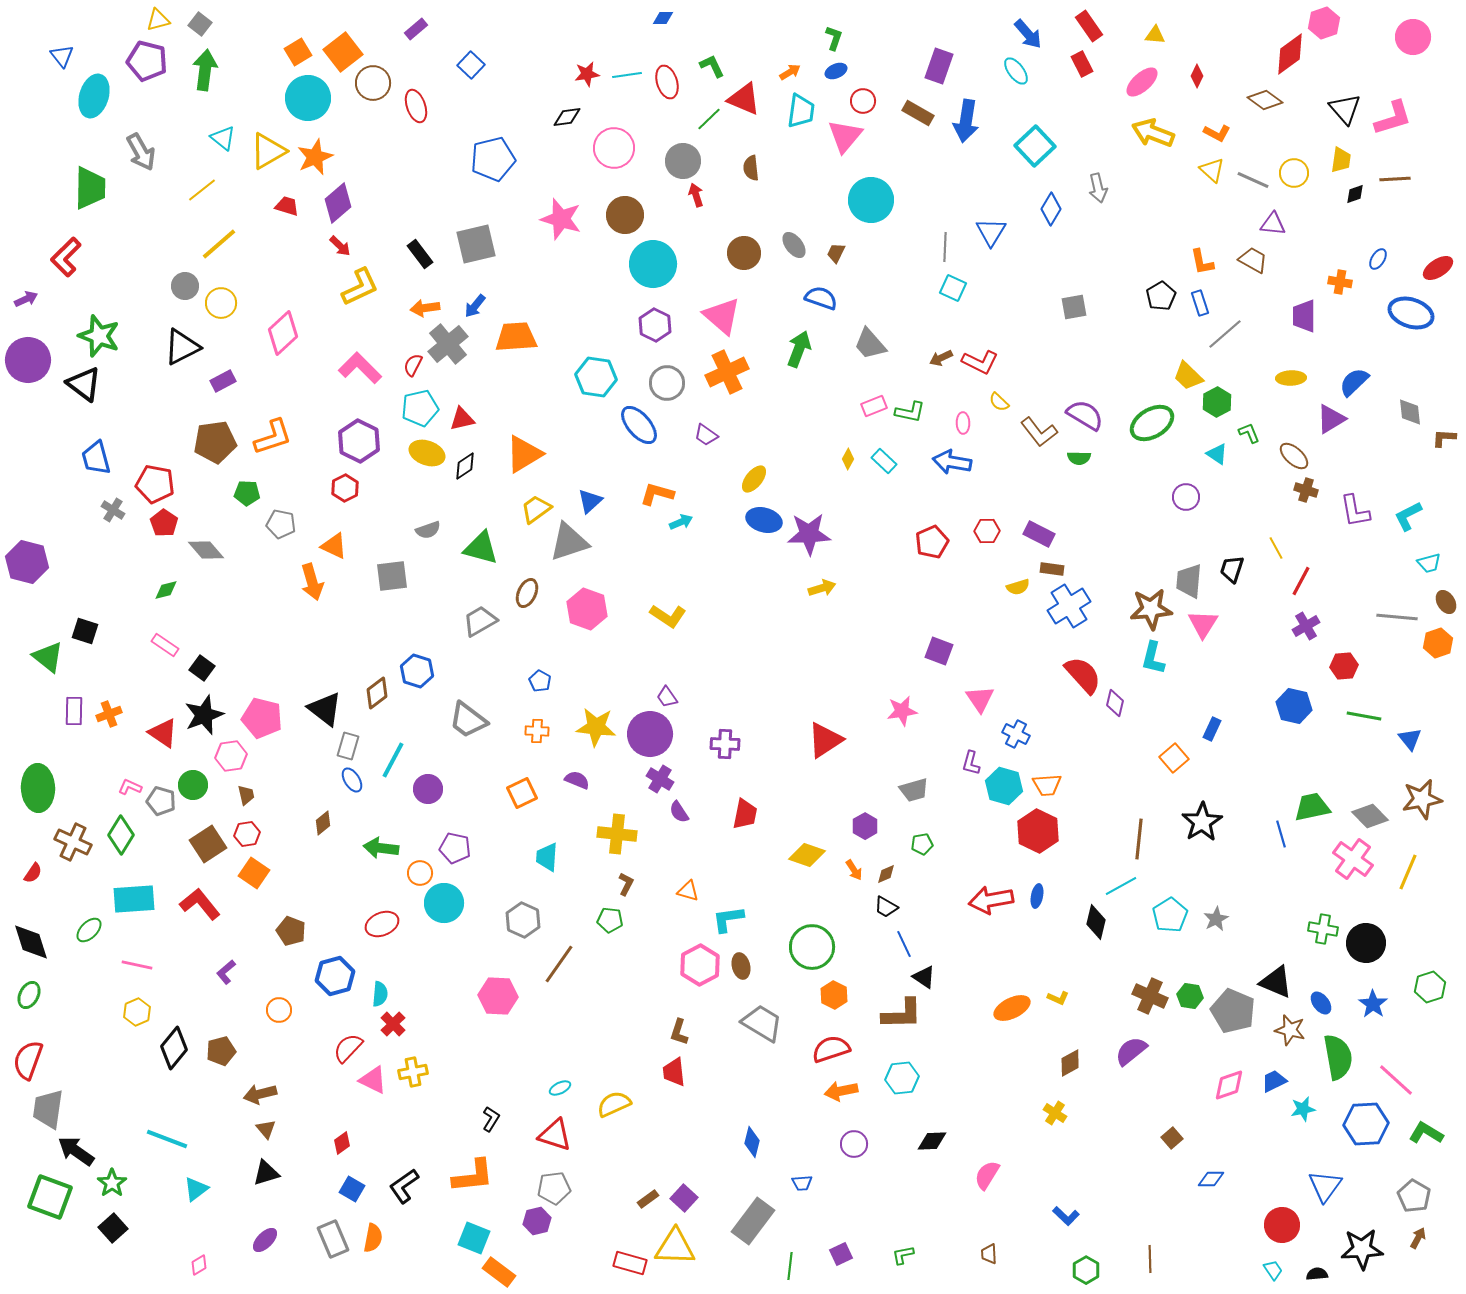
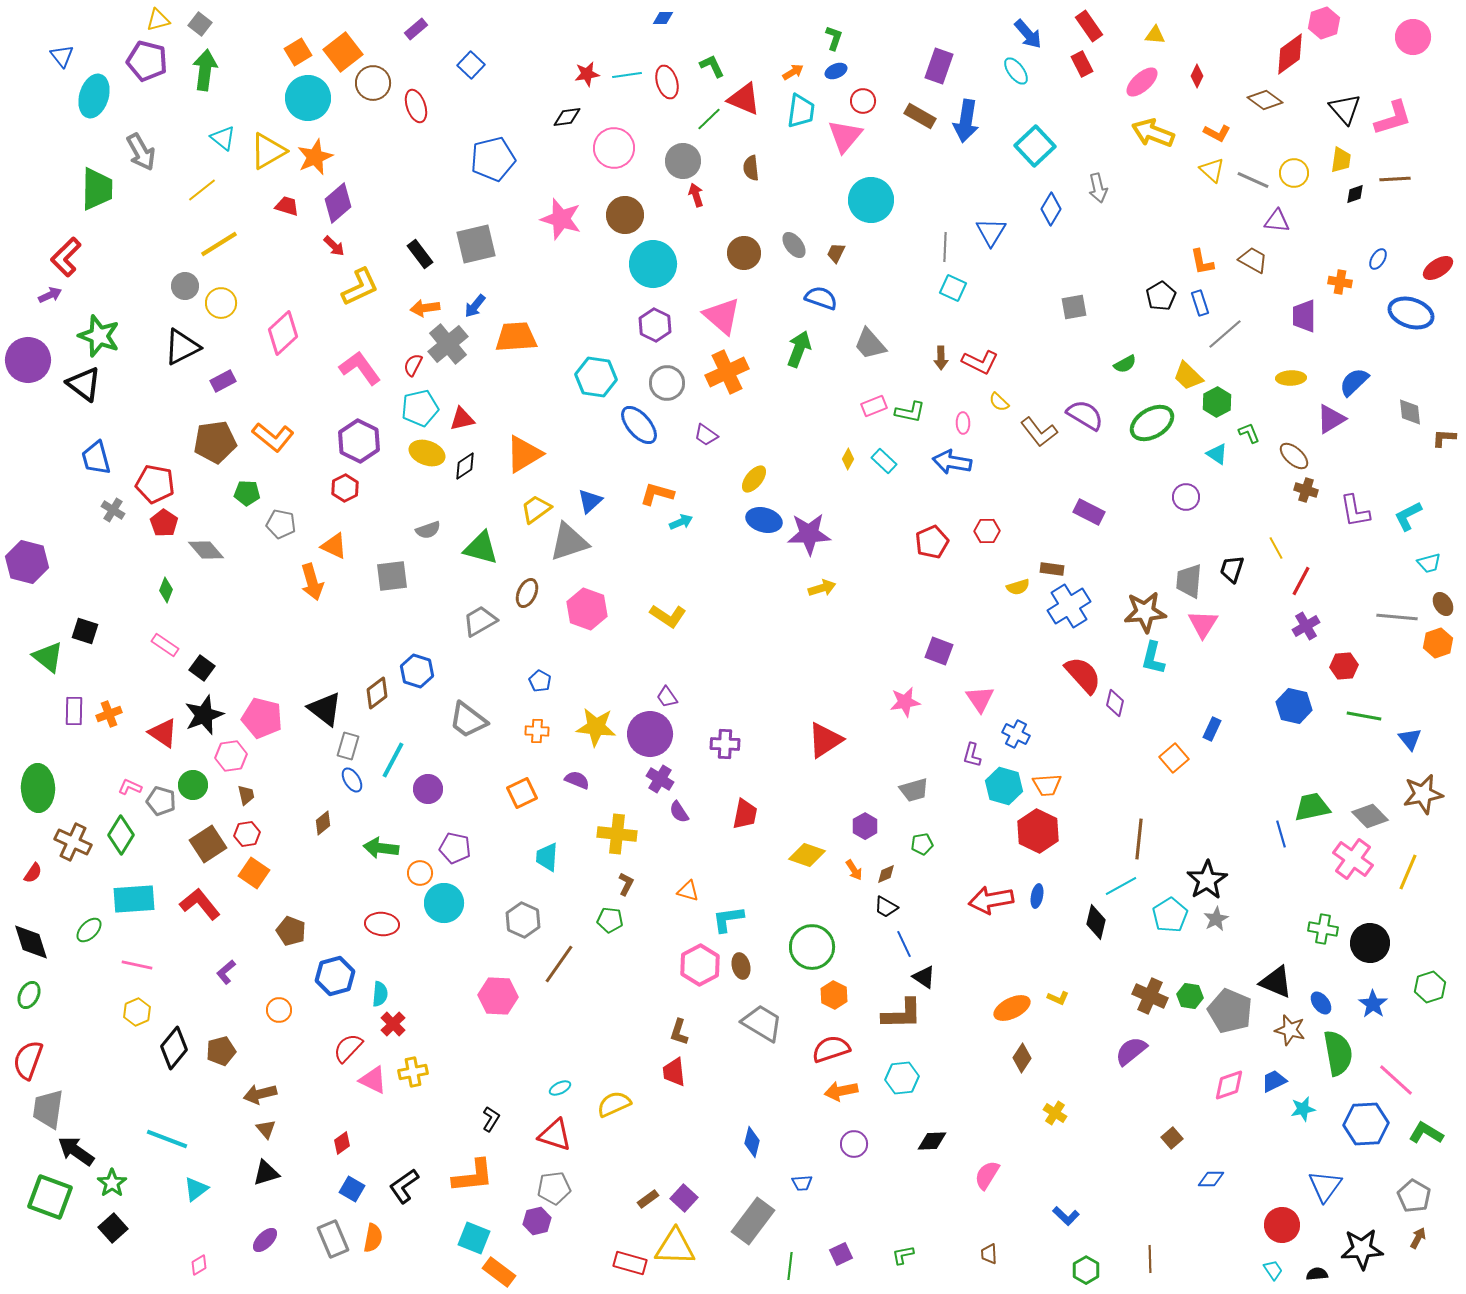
orange arrow at (790, 72): moved 3 px right
brown rectangle at (918, 113): moved 2 px right, 3 px down
green trapezoid at (90, 188): moved 7 px right, 1 px down
purple triangle at (1273, 224): moved 4 px right, 3 px up
yellow line at (219, 244): rotated 9 degrees clockwise
red arrow at (340, 246): moved 6 px left
purple arrow at (26, 299): moved 24 px right, 4 px up
brown arrow at (941, 358): rotated 65 degrees counterclockwise
pink L-shape at (360, 368): rotated 9 degrees clockwise
orange L-shape at (273, 437): rotated 57 degrees clockwise
green semicircle at (1079, 458): moved 46 px right, 94 px up; rotated 30 degrees counterclockwise
purple rectangle at (1039, 534): moved 50 px right, 22 px up
green diamond at (166, 590): rotated 55 degrees counterclockwise
brown ellipse at (1446, 602): moved 3 px left, 2 px down
brown star at (1151, 609): moved 6 px left, 3 px down
pink star at (902, 711): moved 3 px right, 9 px up
purple L-shape at (971, 763): moved 1 px right, 8 px up
brown star at (1422, 799): moved 1 px right, 5 px up
black star at (1202, 822): moved 5 px right, 58 px down
red ellipse at (382, 924): rotated 28 degrees clockwise
black circle at (1366, 943): moved 4 px right
gray pentagon at (1233, 1011): moved 3 px left
green semicircle at (1338, 1057): moved 4 px up
brown diamond at (1070, 1063): moved 48 px left, 5 px up; rotated 28 degrees counterclockwise
